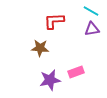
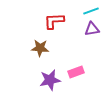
cyan line: rotated 49 degrees counterclockwise
